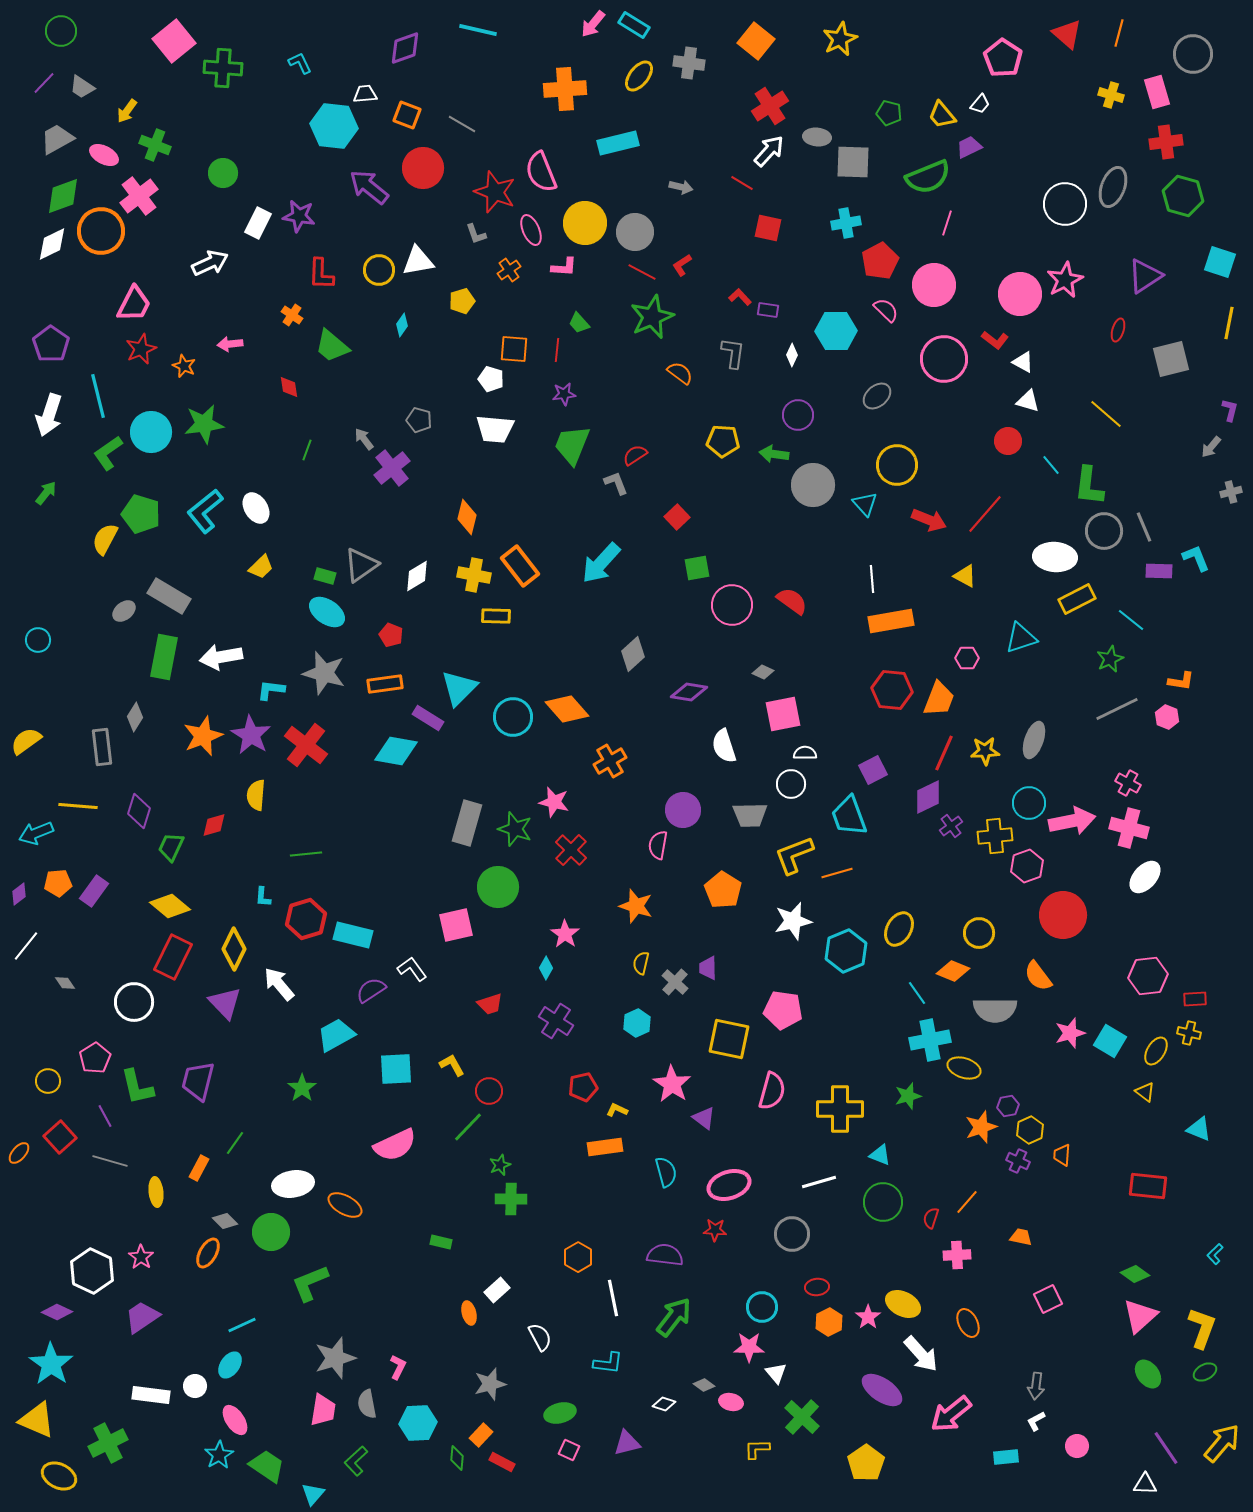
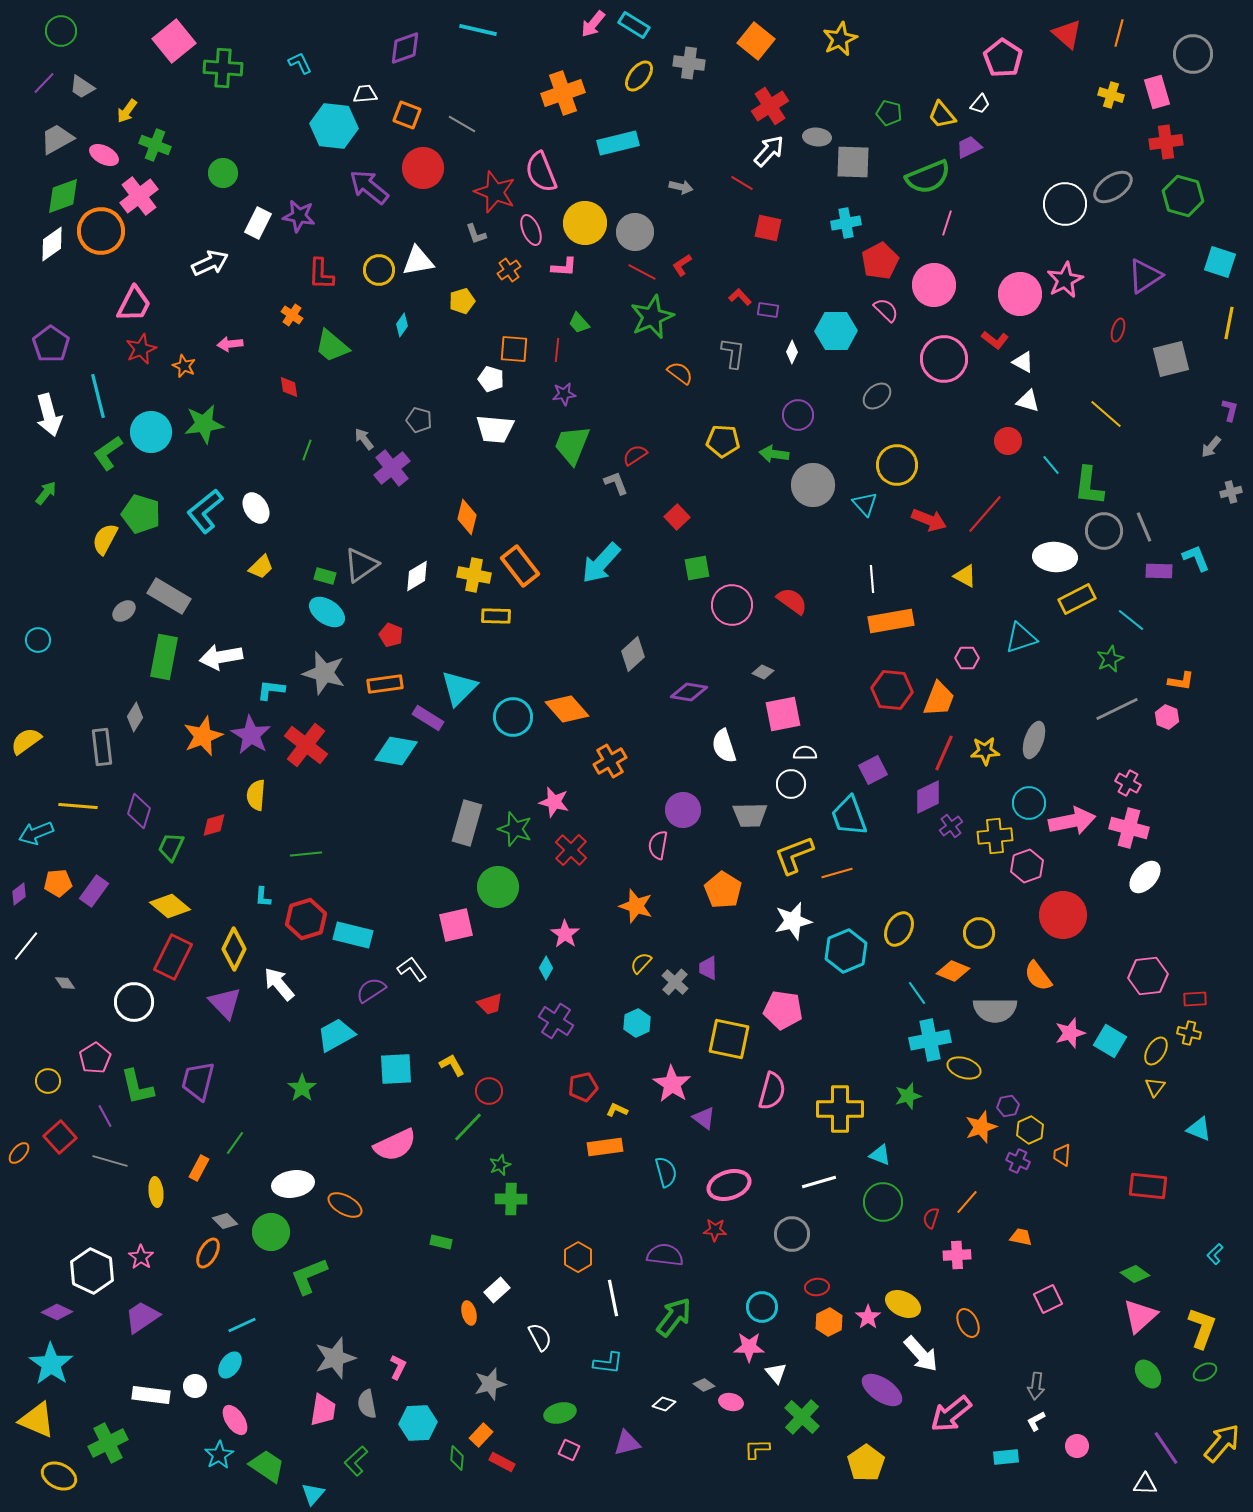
orange cross at (565, 89): moved 2 px left, 4 px down; rotated 15 degrees counterclockwise
gray ellipse at (1113, 187): rotated 36 degrees clockwise
white diamond at (52, 244): rotated 9 degrees counterclockwise
white diamond at (792, 355): moved 3 px up
white arrow at (49, 415): rotated 33 degrees counterclockwise
yellow semicircle at (641, 963): rotated 30 degrees clockwise
yellow triangle at (1145, 1092): moved 10 px right, 5 px up; rotated 30 degrees clockwise
green L-shape at (310, 1283): moved 1 px left, 7 px up
